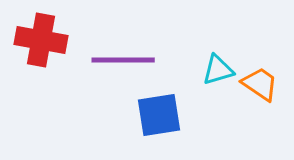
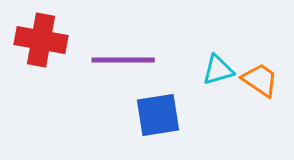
orange trapezoid: moved 4 px up
blue square: moved 1 px left
